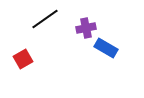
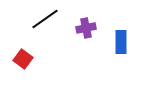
blue rectangle: moved 15 px right, 6 px up; rotated 60 degrees clockwise
red square: rotated 24 degrees counterclockwise
